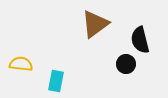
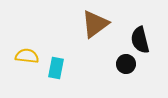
yellow semicircle: moved 6 px right, 8 px up
cyan rectangle: moved 13 px up
